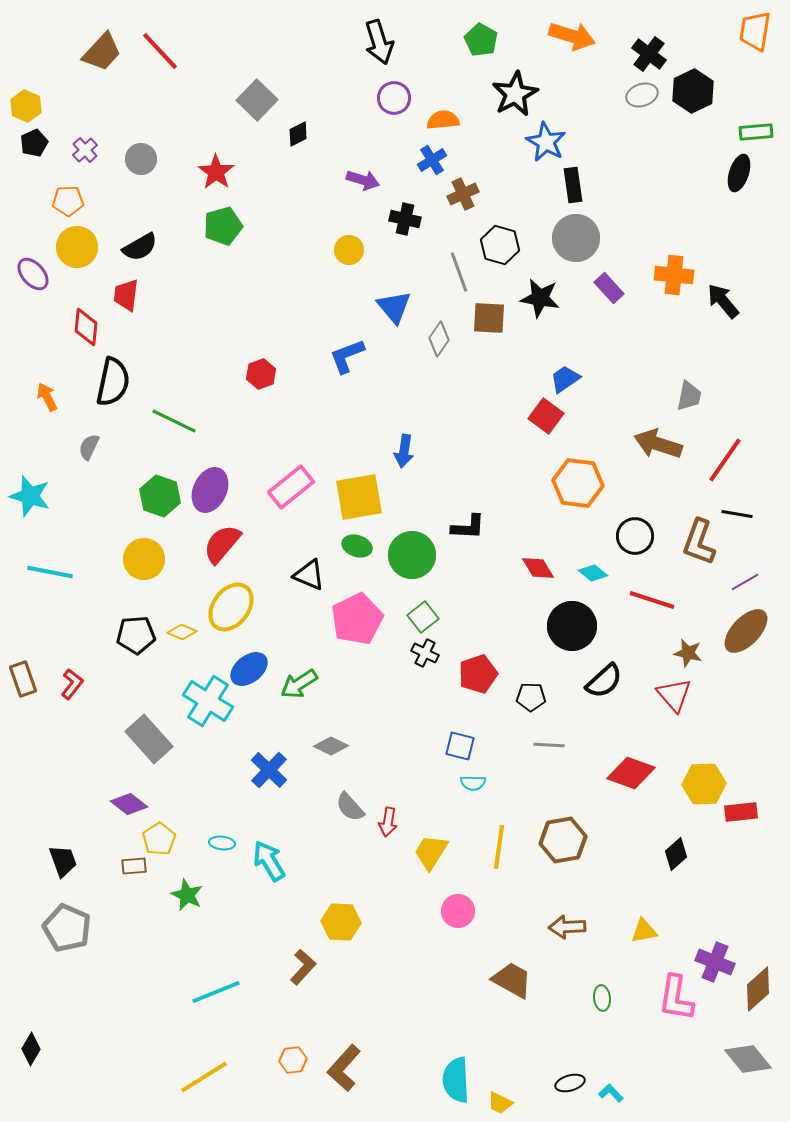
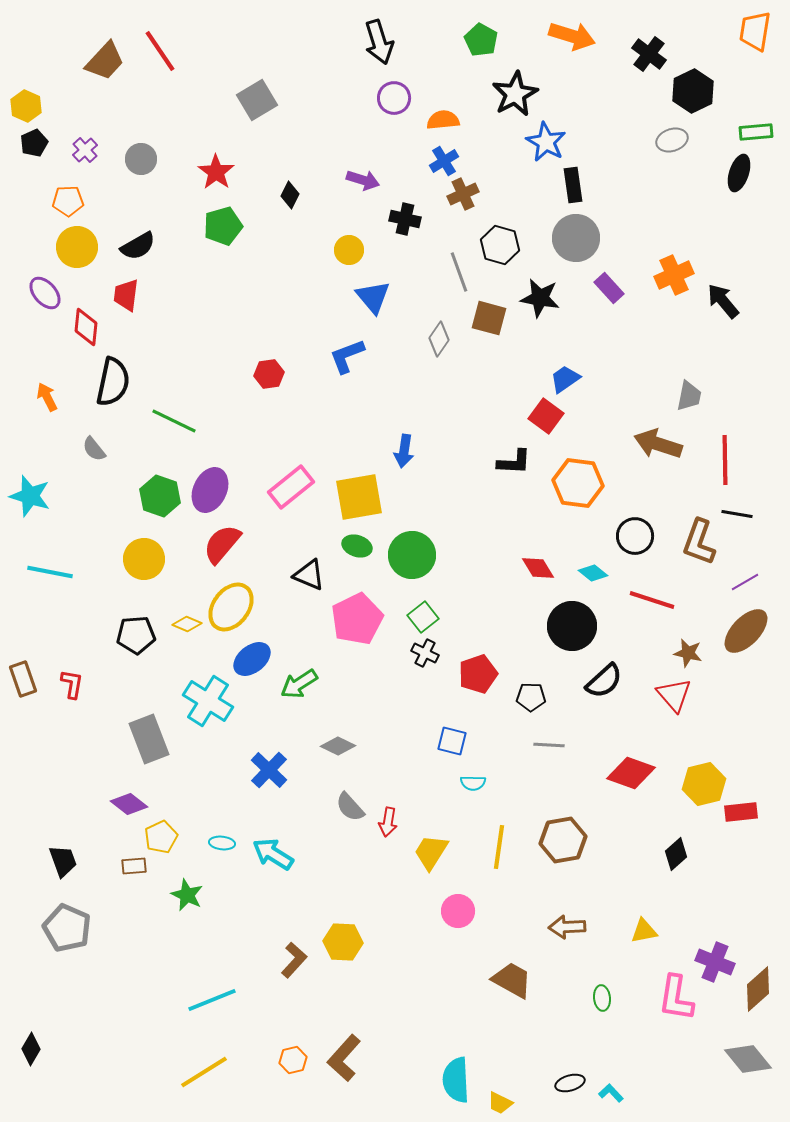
red line at (160, 51): rotated 9 degrees clockwise
brown trapezoid at (102, 52): moved 3 px right, 9 px down
gray ellipse at (642, 95): moved 30 px right, 45 px down
gray square at (257, 100): rotated 15 degrees clockwise
black diamond at (298, 134): moved 8 px left, 61 px down; rotated 36 degrees counterclockwise
blue cross at (432, 160): moved 12 px right, 1 px down
black semicircle at (140, 247): moved 2 px left, 1 px up
purple ellipse at (33, 274): moved 12 px right, 19 px down
orange cross at (674, 275): rotated 30 degrees counterclockwise
blue triangle at (394, 307): moved 21 px left, 10 px up
brown square at (489, 318): rotated 12 degrees clockwise
red hexagon at (261, 374): moved 8 px right; rotated 12 degrees clockwise
gray semicircle at (89, 447): moved 5 px right, 2 px down; rotated 64 degrees counterclockwise
red line at (725, 460): rotated 36 degrees counterclockwise
black L-shape at (468, 527): moved 46 px right, 65 px up
yellow diamond at (182, 632): moved 5 px right, 8 px up
blue ellipse at (249, 669): moved 3 px right, 10 px up
red L-shape at (72, 684): rotated 28 degrees counterclockwise
gray rectangle at (149, 739): rotated 21 degrees clockwise
gray diamond at (331, 746): moved 7 px right
blue square at (460, 746): moved 8 px left, 5 px up
yellow hexagon at (704, 784): rotated 12 degrees counterclockwise
yellow pentagon at (159, 839): moved 2 px right, 2 px up; rotated 8 degrees clockwise
cyan arrow at (269, 861): moved 4 px right, 7 px up; rotated 27 degrees counterclockwise
yellow hexagon at (341, 922): moved 2 px right, 20 px down
brown L-shape at (303, 967): moved 9 px left, 7 px up
cyan line at (216, 992): moved 4 px left, 8 px down
orange hexagon at (293, 1060): rotated 8 degrees counterclockwise
brown L-shape at (344, 1068): moved 10 px up
yellow line at (204, 1077): moved 5 px up
